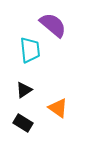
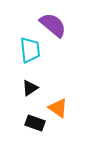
black triangle: moved 6 px right, 2 px up
black rectangle: moved 12 px right; rotated 12 degrees counterclockwise
